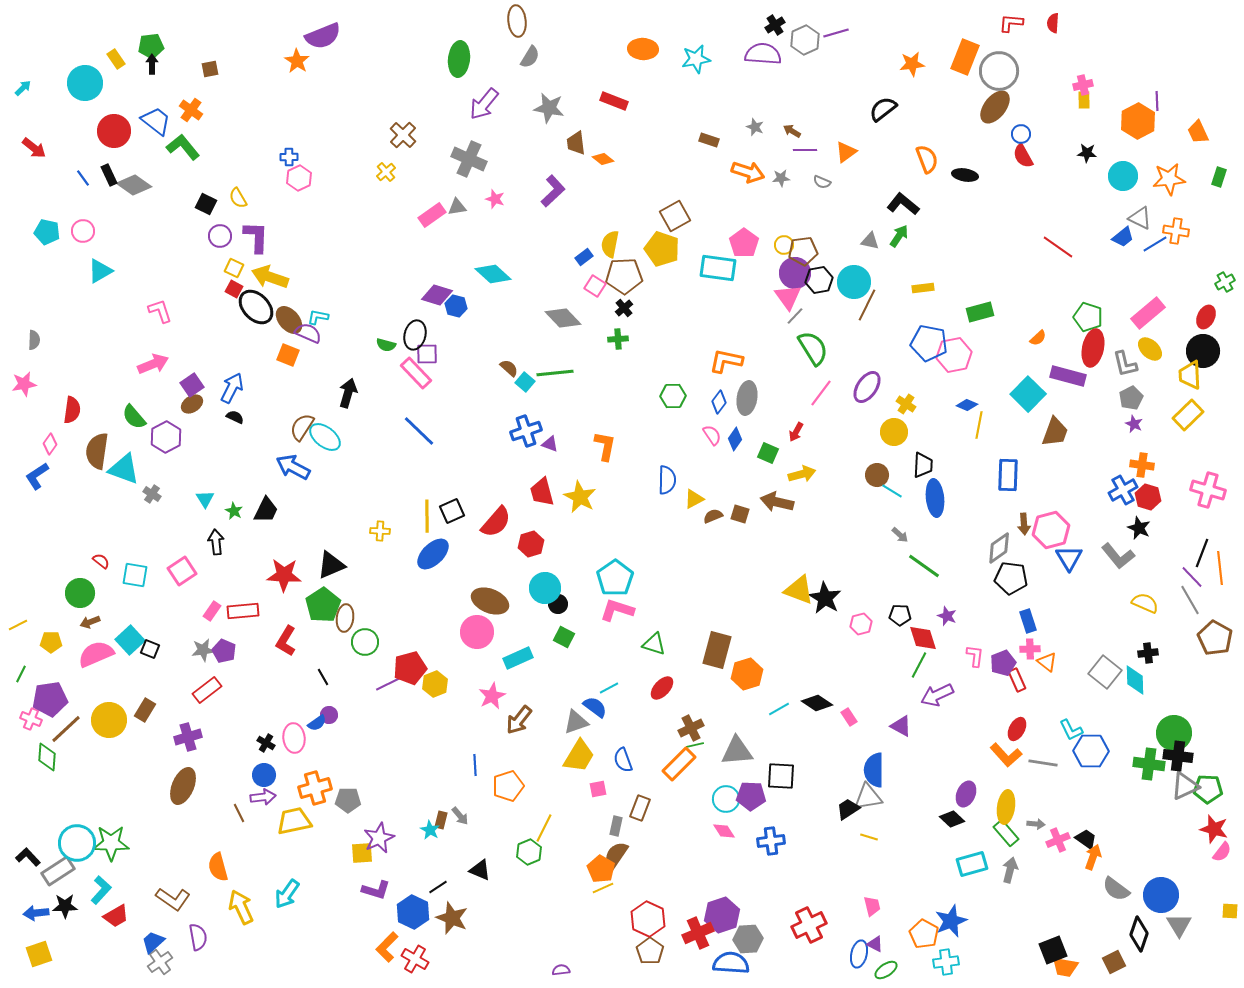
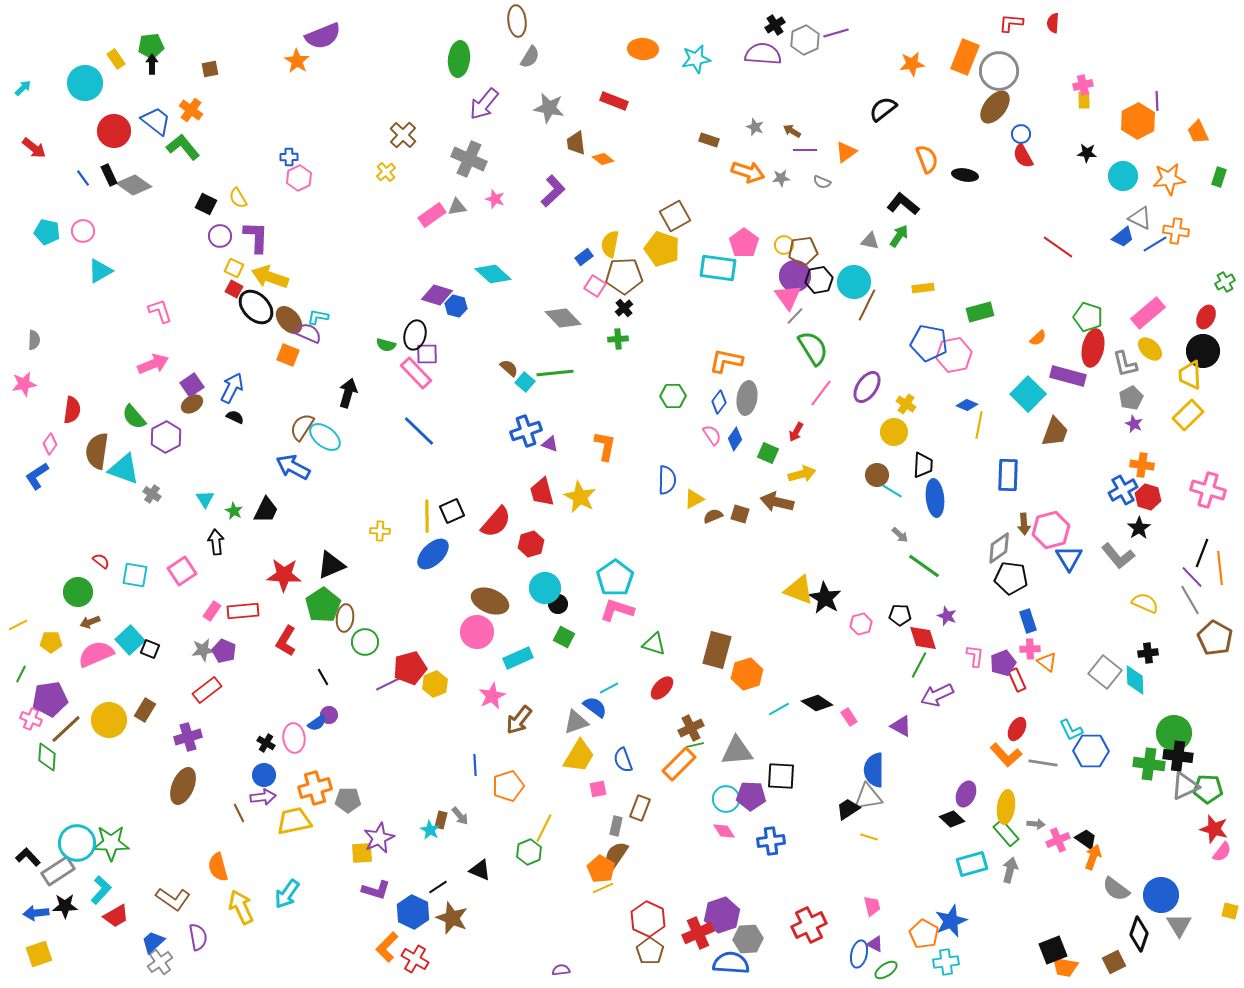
purple circle at (795, 273): moved 3 px down
black star at (1139, 528): rotated 15 degrees clockwise
green circle at (80, 593): moved 2 px left, 1 px up
yellow square at (1230, 911): rotated 12 degrees clockwise
